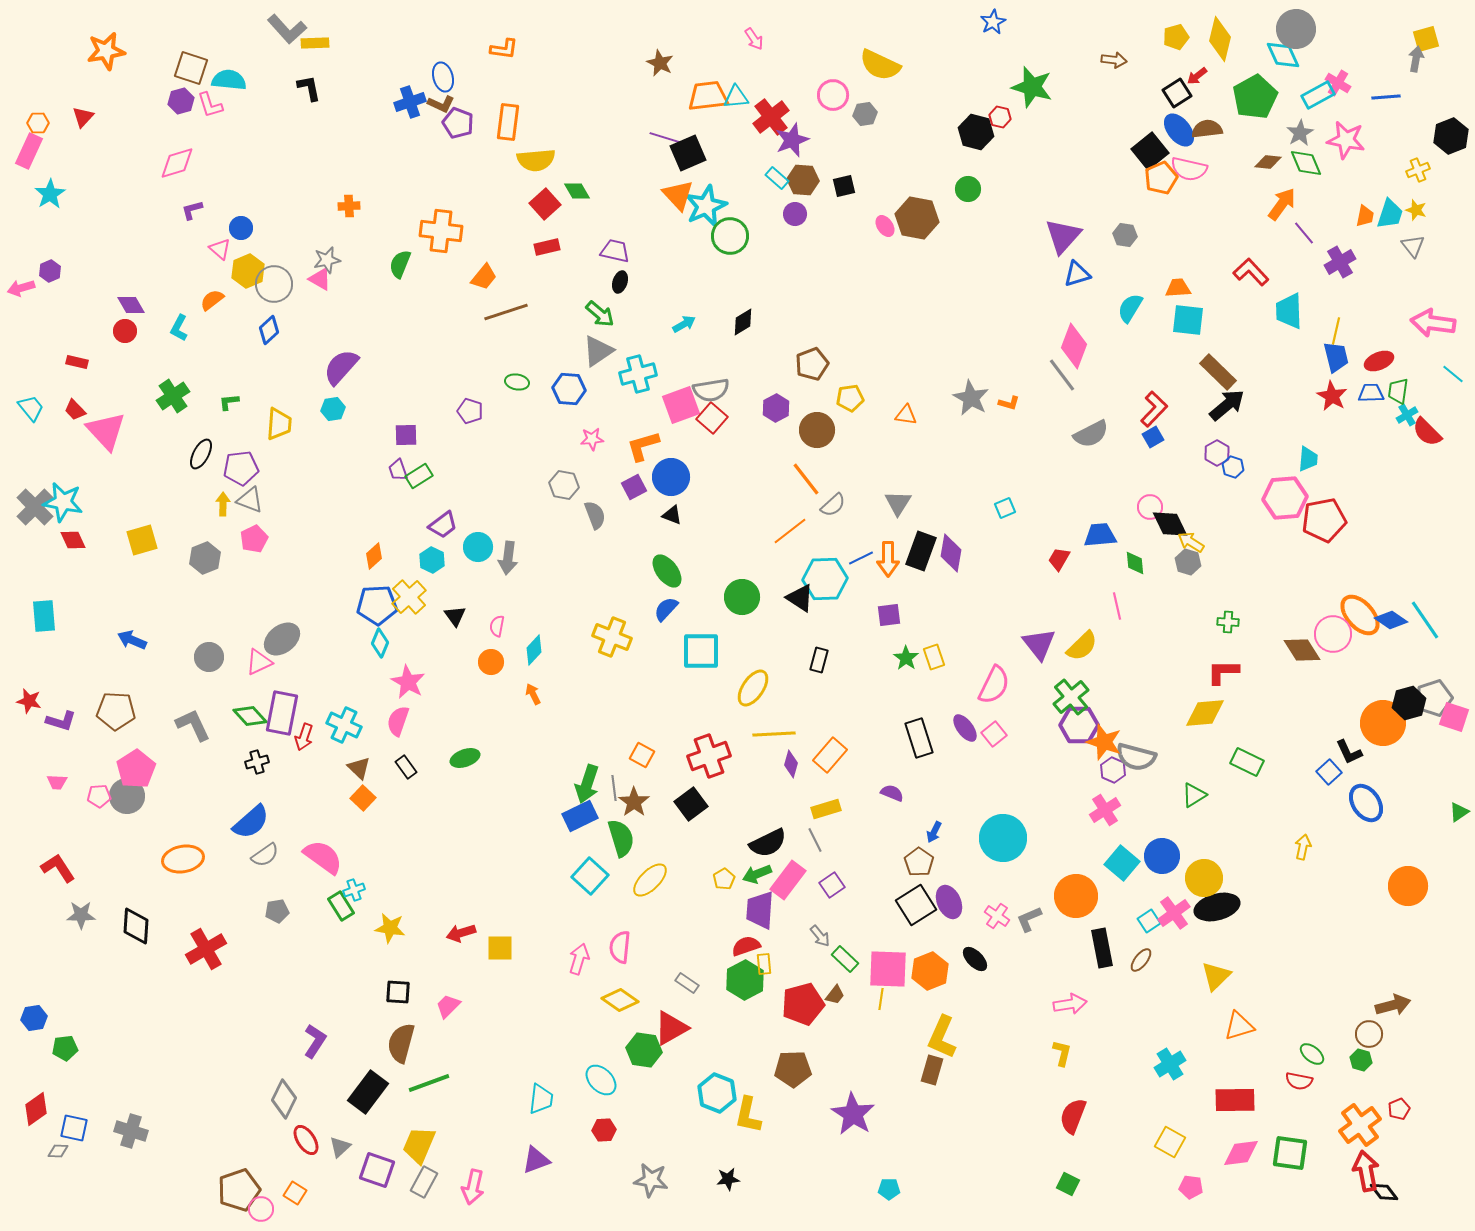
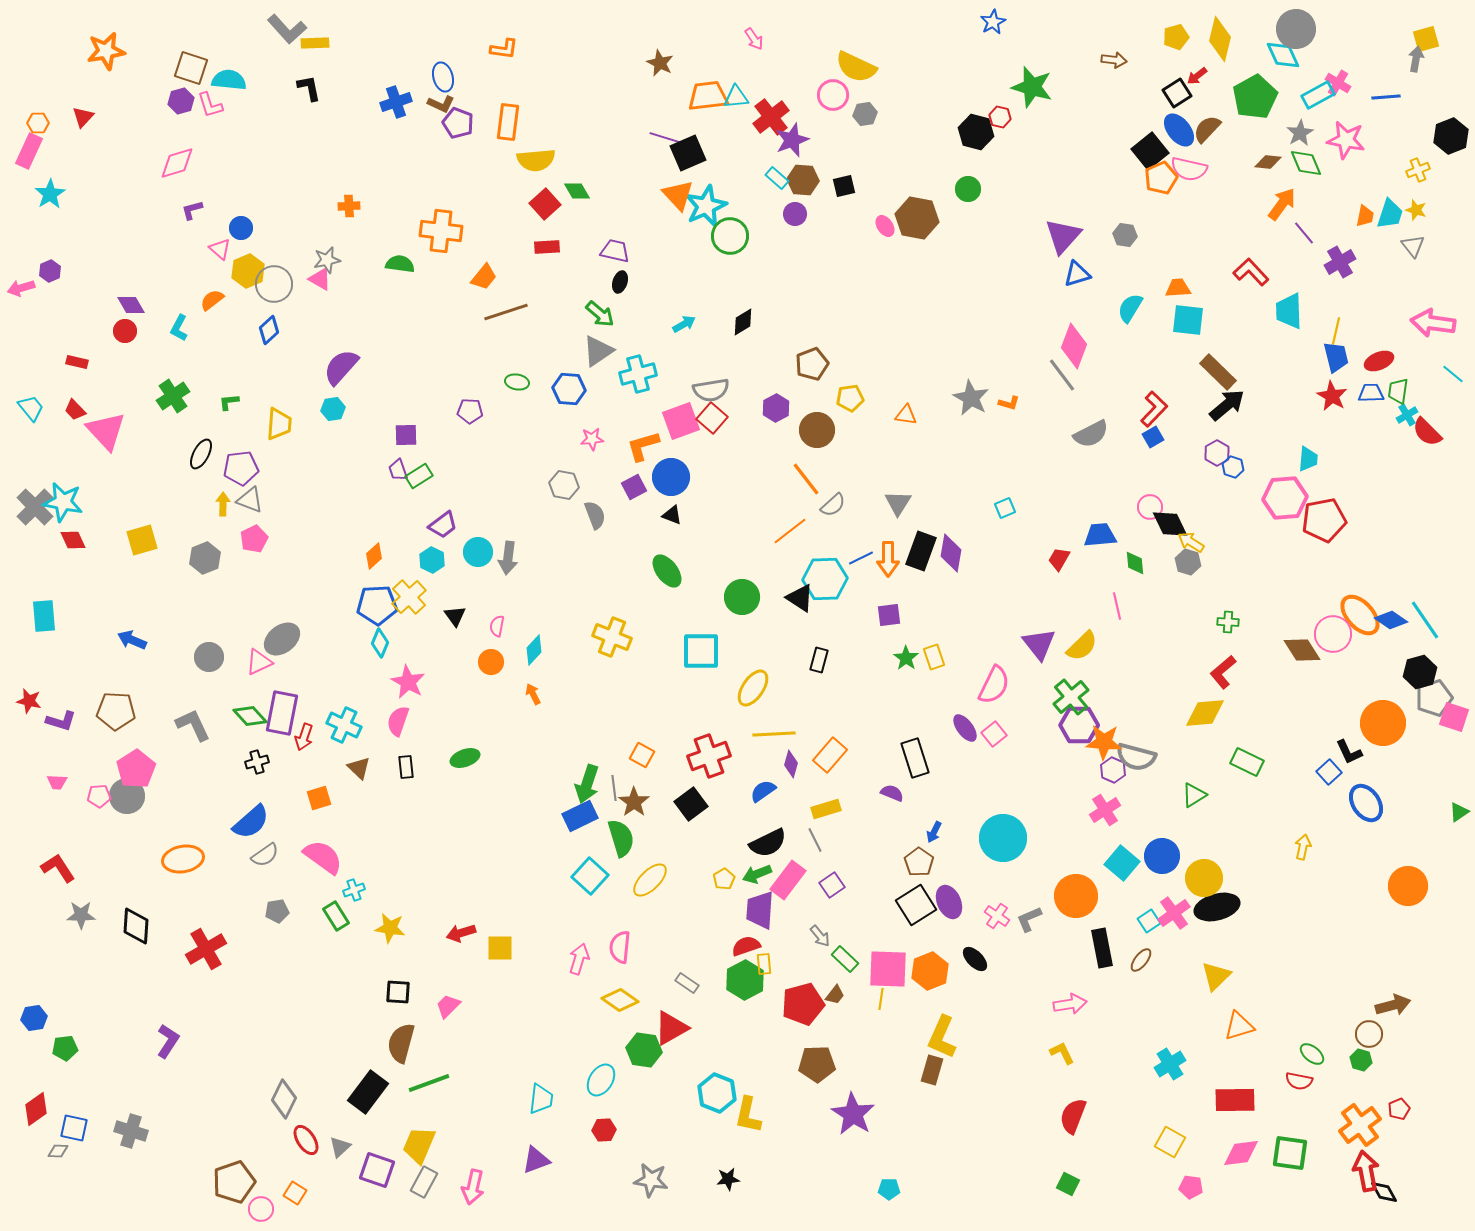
yellow semicircle at (880, 65): moved 24 px left, 2 px down
blue cross at (410, 102): moved 14 px left
brown semicircle at (1207, 129): rotated 40 degrees counterclockwise
red rectangle at (547, 247): rotated 10 degrees clockwise
green semicircle at (400, 264): rotated 76 degrees clockwise
pink square at (681, 405): moved 16 px down
purple pentagon at (470, 411): rotated 15 degrees counterclockwise
cyan circle at (478, 547): moved 5 px down
blue semicircle at (666, 609): moved 97 px right, 182 px down; rotated 12 degrees clockwise
red L-shape at (1223, 672): rotated 40 degrees counterclockwise
black hexagon at (1409, 703): moved 11 px right, 31 px up
black rectangle at (919, 738): moved 4 px left, 20 px down
orange star at (1104, 742): rotated 15 degrees counterclockwise
black rectangle at (406, 767): rotated 30 degrees clockwise
orange square at (363, 798): moved 44 px left; rotated 30 degrees clockwise
green rectangle at (341, 906): moved 5 px left, 10 px down
purple L-shape at (315, 1041): moved 147 px left
yellow L-shape at (1062, 1053): rotated 40 degrees counterclockwise
brown pentagon at (793, 1069): moved 24 px right, 5 px up
cyan ellipse at (601, 1080): rotated 76 degrees clockwise
brown pentagon at (239, 1190): moved 5 px left, 8 px up
black diamond at (1384, 1192): rotated 8 degrees clockwise
